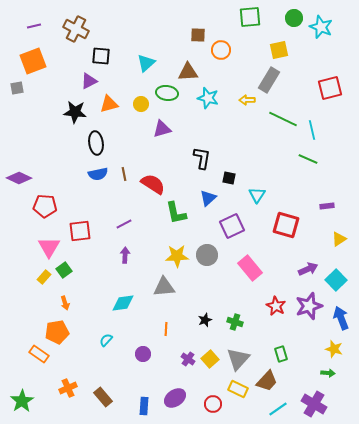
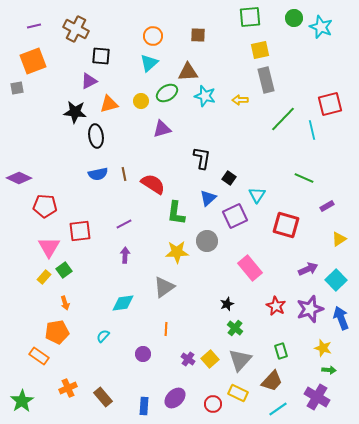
orange circle at (221, 50): moved 68 px left, 14 px up
yellow square at (279, 50): moved 19 px left
cyan triangle at (146, 63): moved 3 px right
gray rectangle at (269, 80): moved 3 px left; rotated 45 degrees counterclockwise
red square at (330, 88): moved 16 px down
green ellipse at (167, 93): rotated 40 degrees counterclockwise
cyan star at (208, 98): moved 3 px left, 2 px up
yellow arrow at (247, 100): moved 7 px left
yellow circle at (141, 104): moved 3 px up
green line at (283, 119): rotated 72 degrees counterclockwise
black ellipse at (96, 143): moved 7 px up
green line at (308, 159): moved 4 px left, 19 px down
black square at (229, 178): rotated 24 degrees clockwise
purple rectangle at (327, 206): rotated 24 degrees counterclockwise
green L-shape at (176, 213): rotated 20 degrees clockwise
purple square at (232, 226): moved 3 px right, 10 px up
gray circle at (207, 255): moved 14 px up
yellow star at (177, 256): moved 4 px up
gray triangle at (164, 287): rotated 30 degrees counterclockwise
purple star at (309, 306): moved 1 px right, 3 px down
black star at (205, 320): moved 22 px right, 16 px up
green cross at (235, 322): moved 6 px down; rotated 21 degrees clockwise
cyan semicircle at (106, 340): moved 3 px left, 4 px up
yellow star at (334, 349): moved 11 px left, 1 px up
orange rectangle at (39, 354): moved 2 px down
green rectangle at (281, 354): moved 3 px up
gray triangle at (238, 359): moved 2 px right, 1 px down
green arrow at (328, 373): moved 1 px right, 3 px up
brown trapezoid at (267, 381): moved 5 px right
yellow rectangle at (238, 389): moved 4 px down
purple ellipse at (175, 398): rotated 10 degrees counterclockwise
purple cross at (314, 404): moved 3 px right, 7 px up
